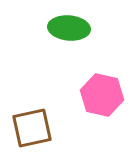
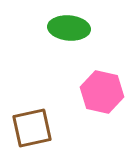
pink hexagon: moved 3 px up
